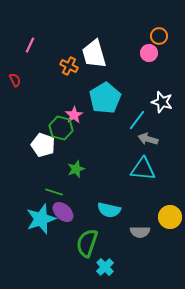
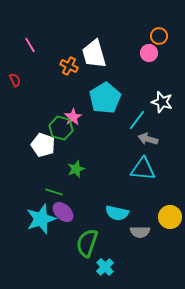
pink line: rotated 56 degrees counterclockwise
pink star: moved 1 px left, 2 px down
cyan semicircle: moved 8 px right, 3 px down
